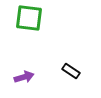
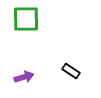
green square: moved 3 px left, 1 px down; rotated 8 degrees counterclockwise
